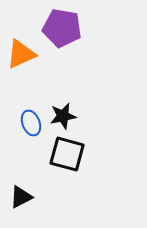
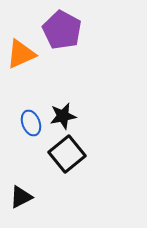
purple pentagon: moved 2 px down; rotated 18 degrees clockwise
black square: rotated 36 degrees clockwise
